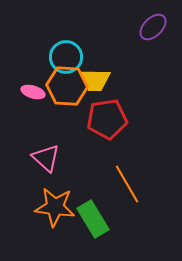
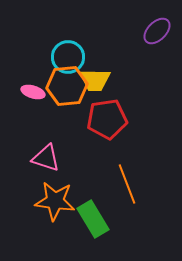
purple ellipse: moved 4 px right, 4 px down
cyan circle: moved 2 px right
orange hexagon: rotated 9 degrees counterclockwise
pink triangle: rotated 24 degrees counterclockwise
orange line: rotated 9 degrees clockwise
orange star: moved 6 px up
